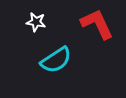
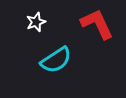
white star: rotated 30 degrees counterclockwise
